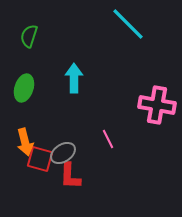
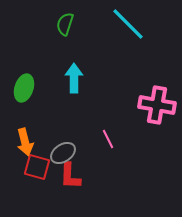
green semicircle: moved 36 px right, 12 px up
red square: moved 3 px left, 8 px down
